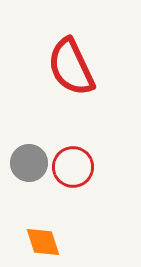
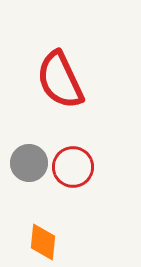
red semicircle: moved 11 px left, 13 px down
orange diamond: rotated 24 degrees clockwise
